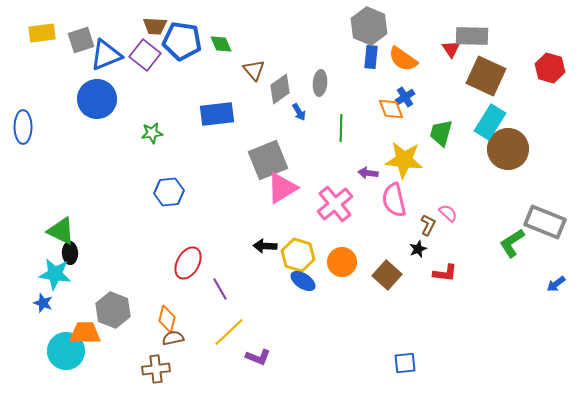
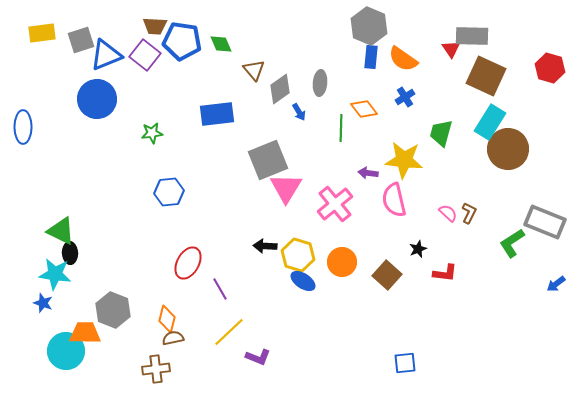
orange diamond at (391, 109): moved 27 px left; rotated 16 degrees counterclockwise
pink triangle at (282, 188): moved 4 px right; rotated 28 degrees counterclockwise
brown L-shape at (428, 225): moved 41 px right, 12 px up
